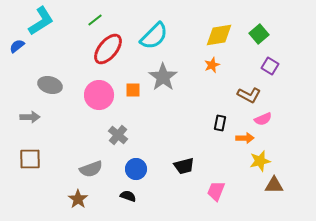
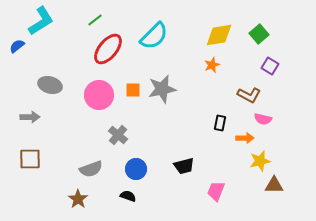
gray star: moved 1 px left, 12 px down; rotated 24 degrees clockwise
pink semicircle: rotated 36 degrees clockwise
